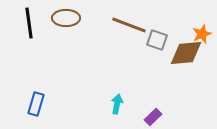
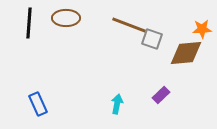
black line: rotated 12 degrees clockwise
orange star: moved 5 px up; rotated 18 degrees clockwise
gray square: moved 5 px left, 1 px up
blue rectangle: moved 2 px right; rotated 40 degrees counterclockwise
purple rectangle: moved 8 px right, 22 px up
